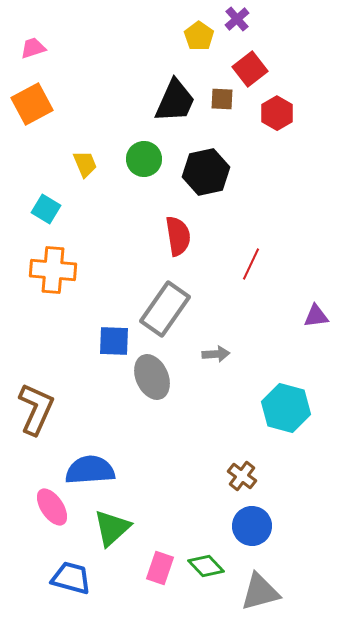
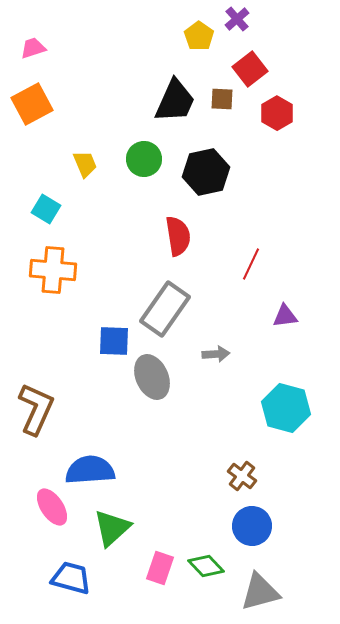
purple triangle: moved 31 px left
